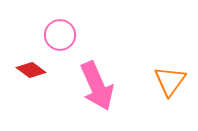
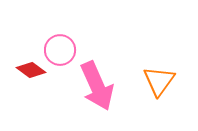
pink circle: moved 15 px down
orange triangle: moved 11 px left
